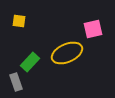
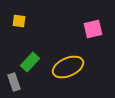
yellow ellipse: moved 1 px right, 14 px down
gray rectangle: moved 2 px left
